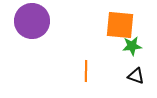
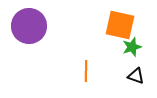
purple circle: moved 3 px left, 5 px down
orange square: rotated 8 degrees clockwise
green star: moved 1 px down; rotated 12 degrees counterclockwise
